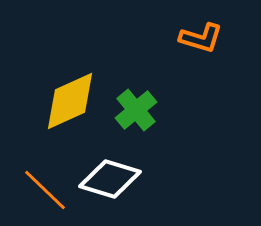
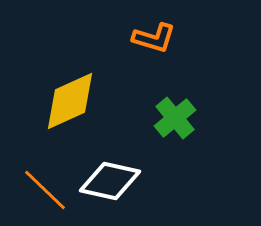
orange L-shape: moved 47 px left
green cross: moved 39 px right, 8 px down
white diamond: moved 2 px down; rotated 4 degrees counterclockwise
